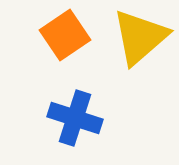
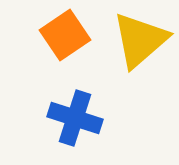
yellow triangle: moved 3 px down
